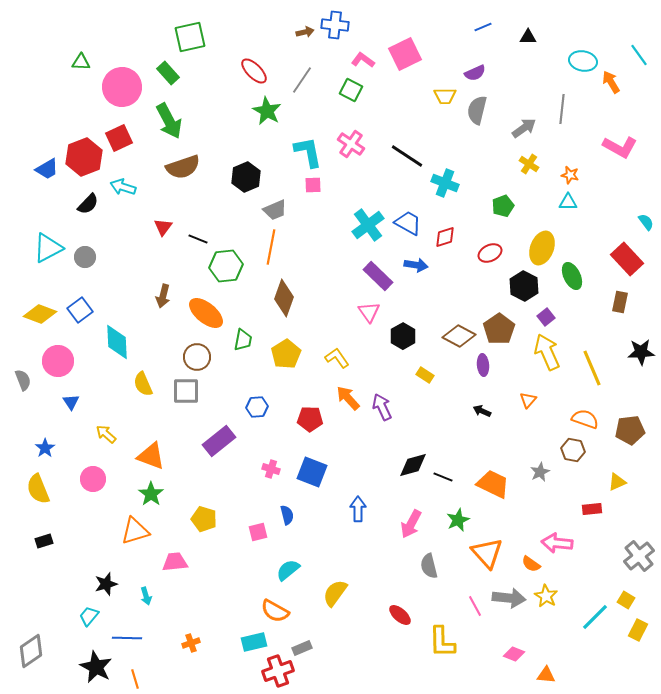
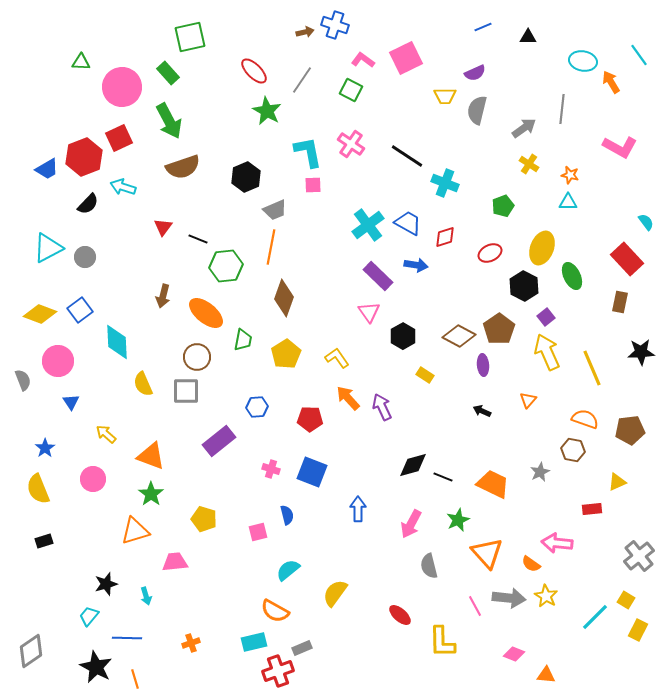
blue cross at (335, 25): rotated 12 degrees clockwise
pink square at (405, 54): moved 1 px right, 4 px down
